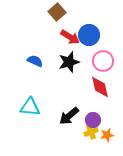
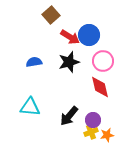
brown square: moved 6 px left, 3 px down
blue semicircle: moved 1 px left, 1 px down; rotated 35 degrees counterclockwise
black arrow: rotated 10 degrees counterclockwise
